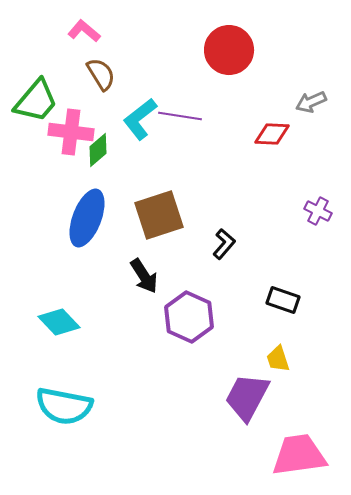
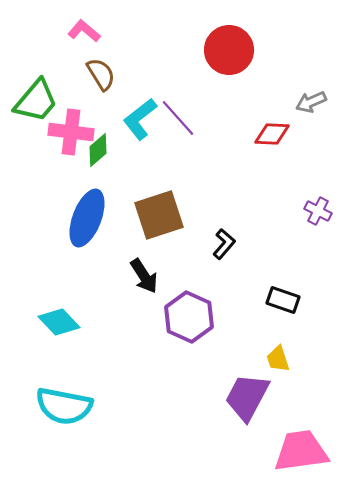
purple line: moved 2 px left, 2 px down; rotated 39 degrees clockwise
pink trapezoid: moved 2 px right, 4 px up
